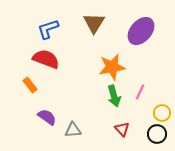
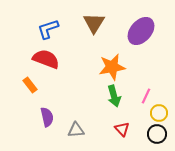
pink line: moved 6 px right, 4 px down
yellow circle: moved 3 px left
purple semicircle: rotated 42 degrees clockwise
gray triangle: moved 3 px right
